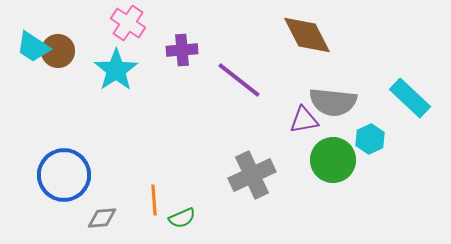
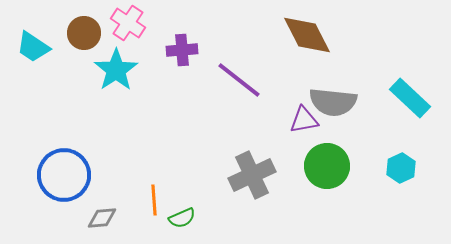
brown circle: moved 26 px right, 18 px up
cyan hexagon: moved 31 px right, 29 px down
green circle: moved 6 px left, 6 px down
